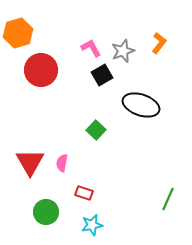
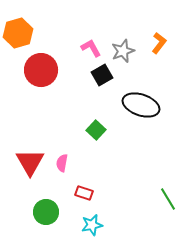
green line: rotated 55 degrees counterclockwise
